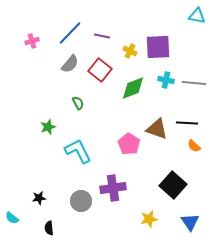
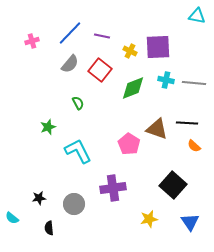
gray circle: moved 7 px left, 3 px down
